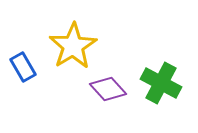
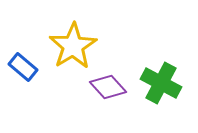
blue rectangle: rotated 20 degrees counterclockwise
purple diamond: moved 2 px up
